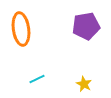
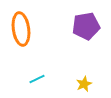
yellow star: rotated 21 degrees clockwise
